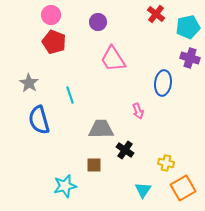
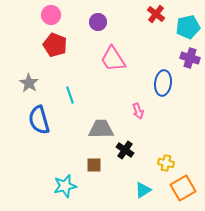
red pentagon: moved 1 px right, 3 px down
cyan triangle: rotated 24 degrees clockwise
